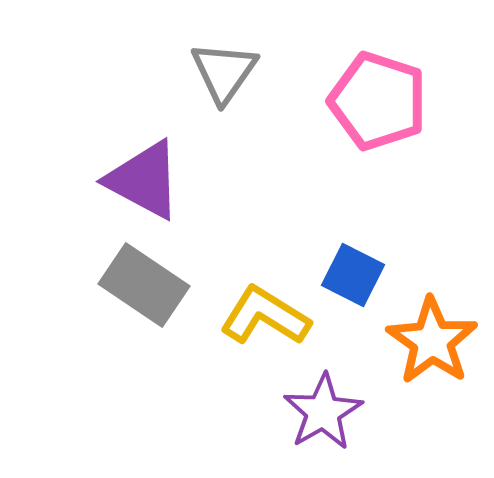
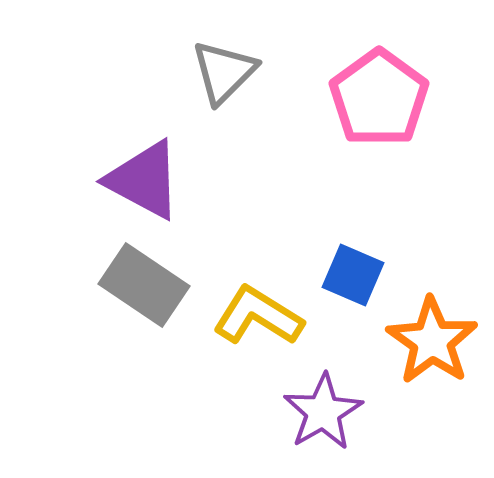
gray triangle: rotated 10 degrees clockwise
pink pentagon: moved 1 px right, 3 px up; rotated 18 degrees clockwise
blue square: rotated 4 degrees counterclockwise
yellow L-shape: moved 7 px left
